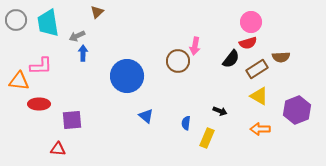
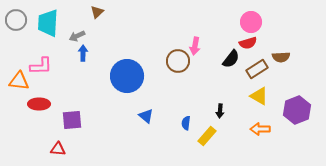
cyan trapezoid: rotated 12 degrees clockwise
black arrow: rotated 72 degrees clockwise
yellow rectangle: moved 2 px up; rotated 18 degrees clockwise
